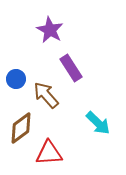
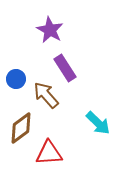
purple rectangle: moved 6 px left
